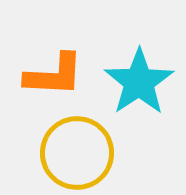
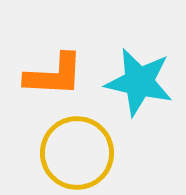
cyan star: rotated 26 degrees counterclockwise
